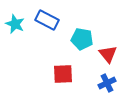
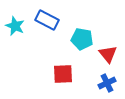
cyan star: moved 2 px down
